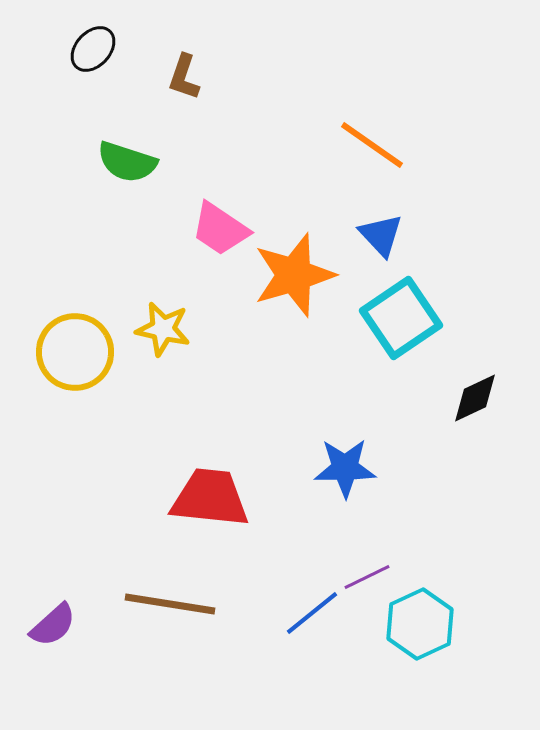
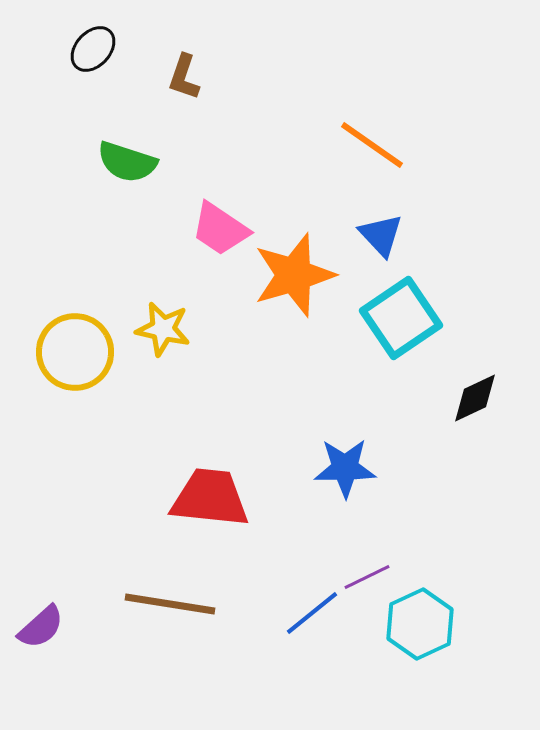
purple semicircle: moved 12 px left, 2 px down
